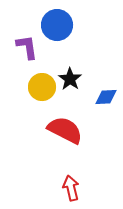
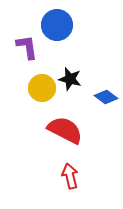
black star: rotated 20 degrees counterclockwise
yellow circle: moved 1 px down
blue diamond: rotated 40 degrees clockwise
red arrow: moved 1 px left, 12 px up
